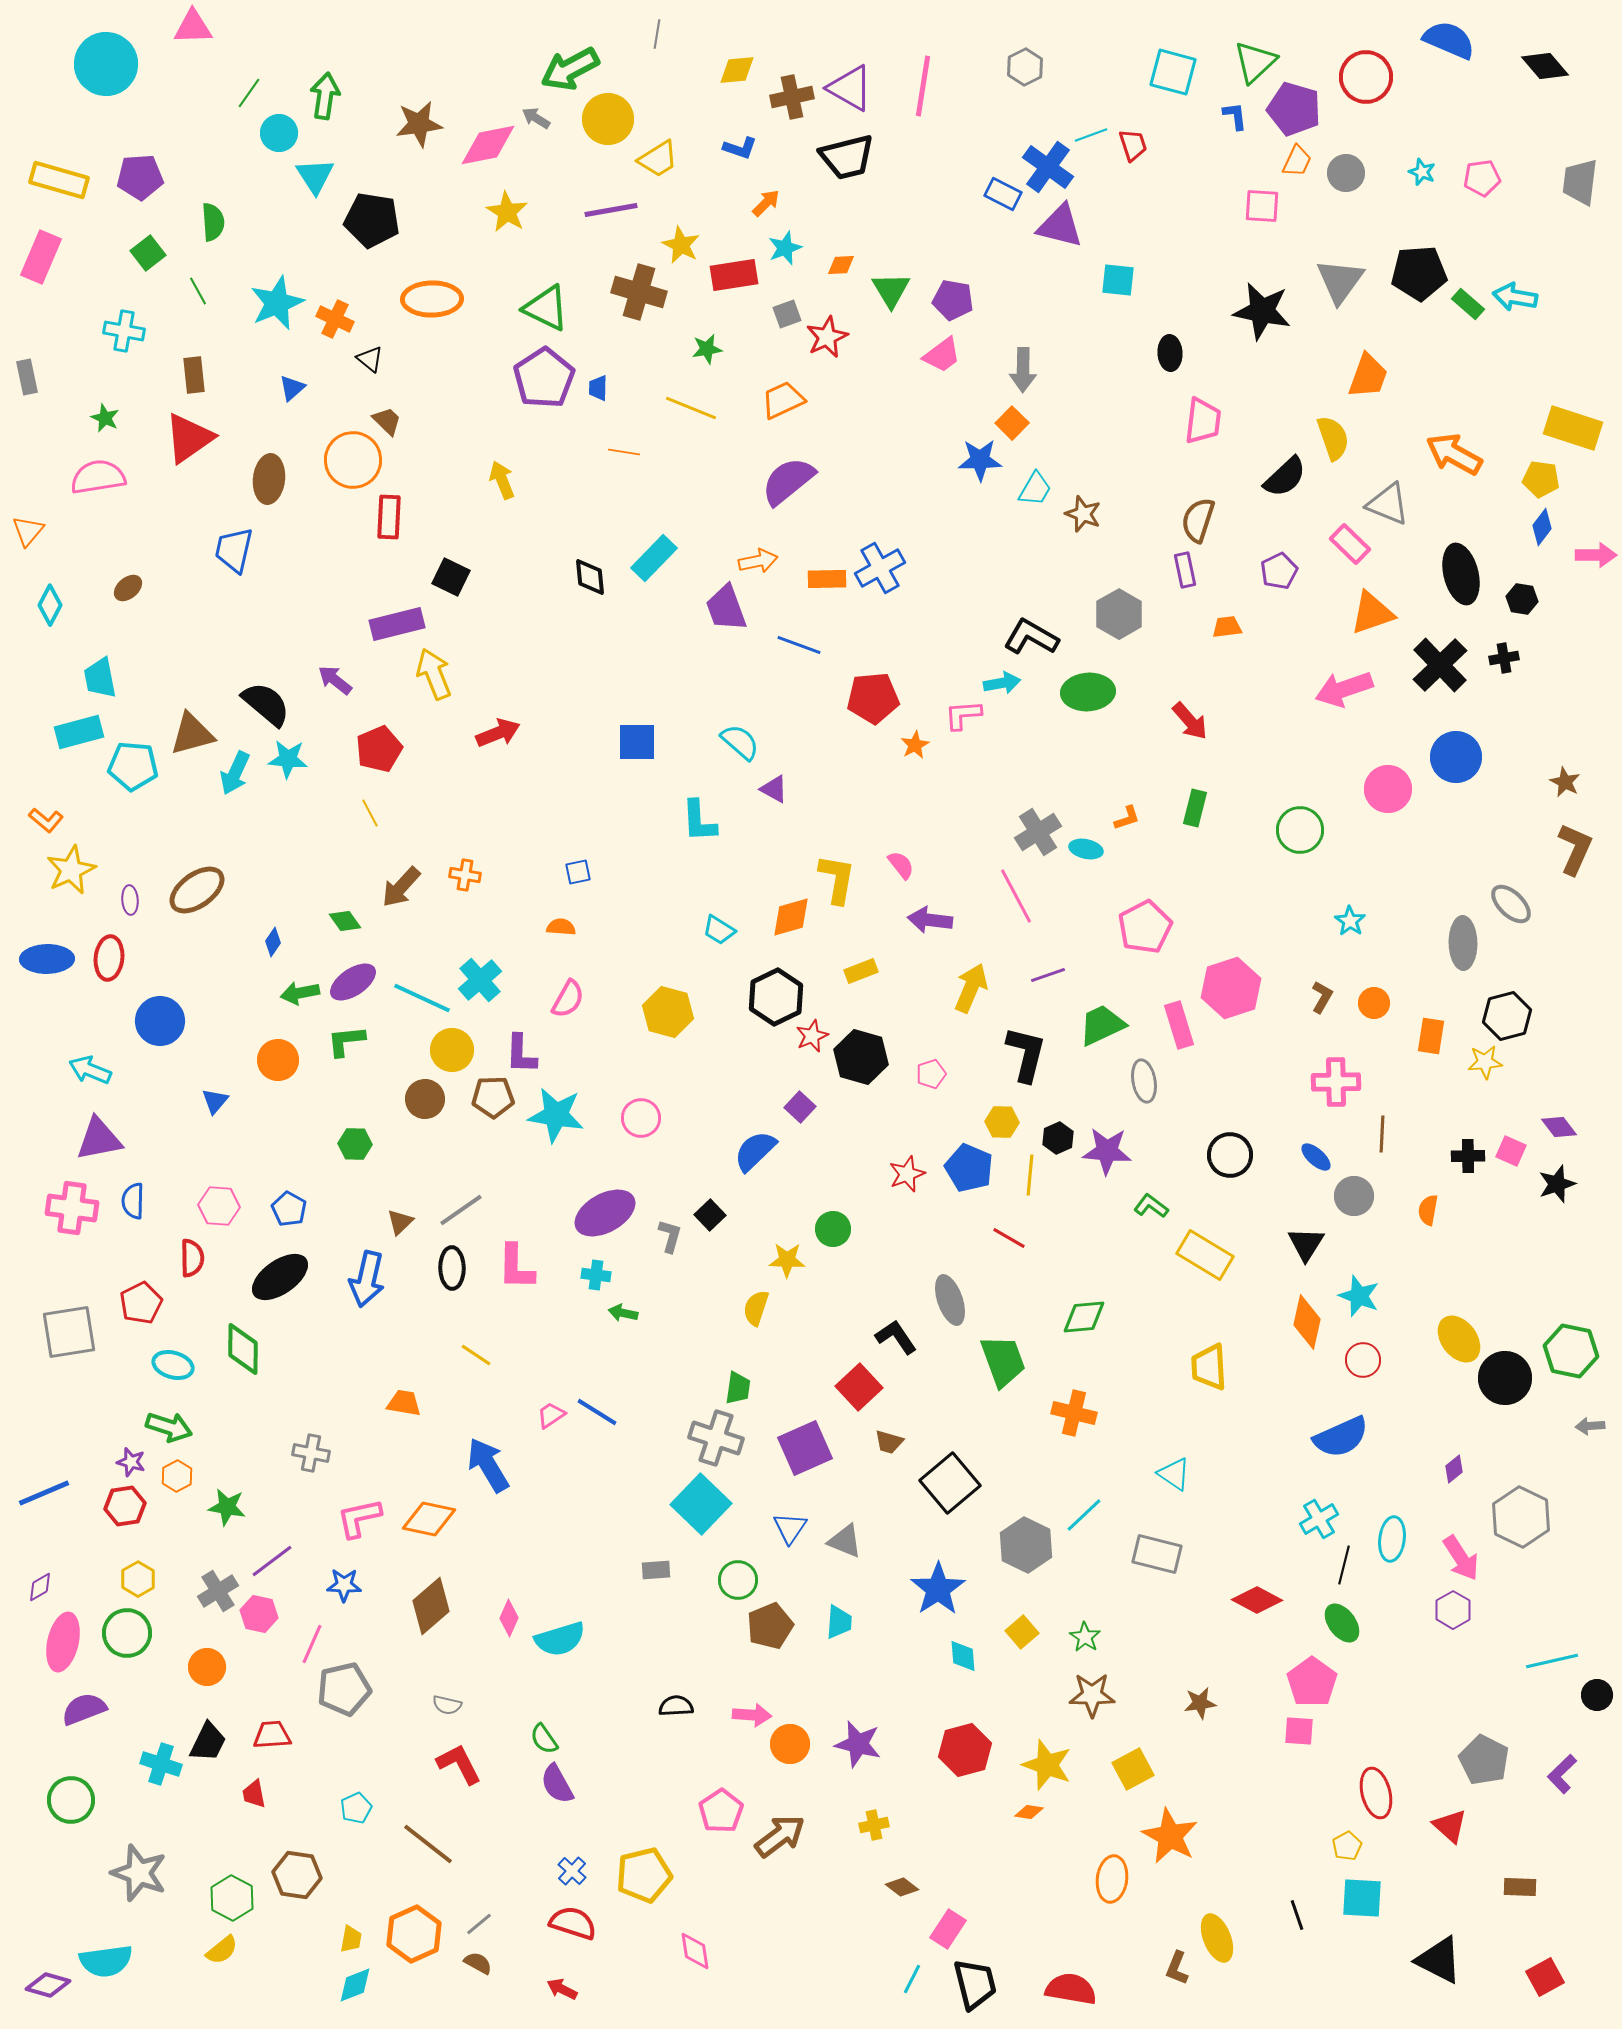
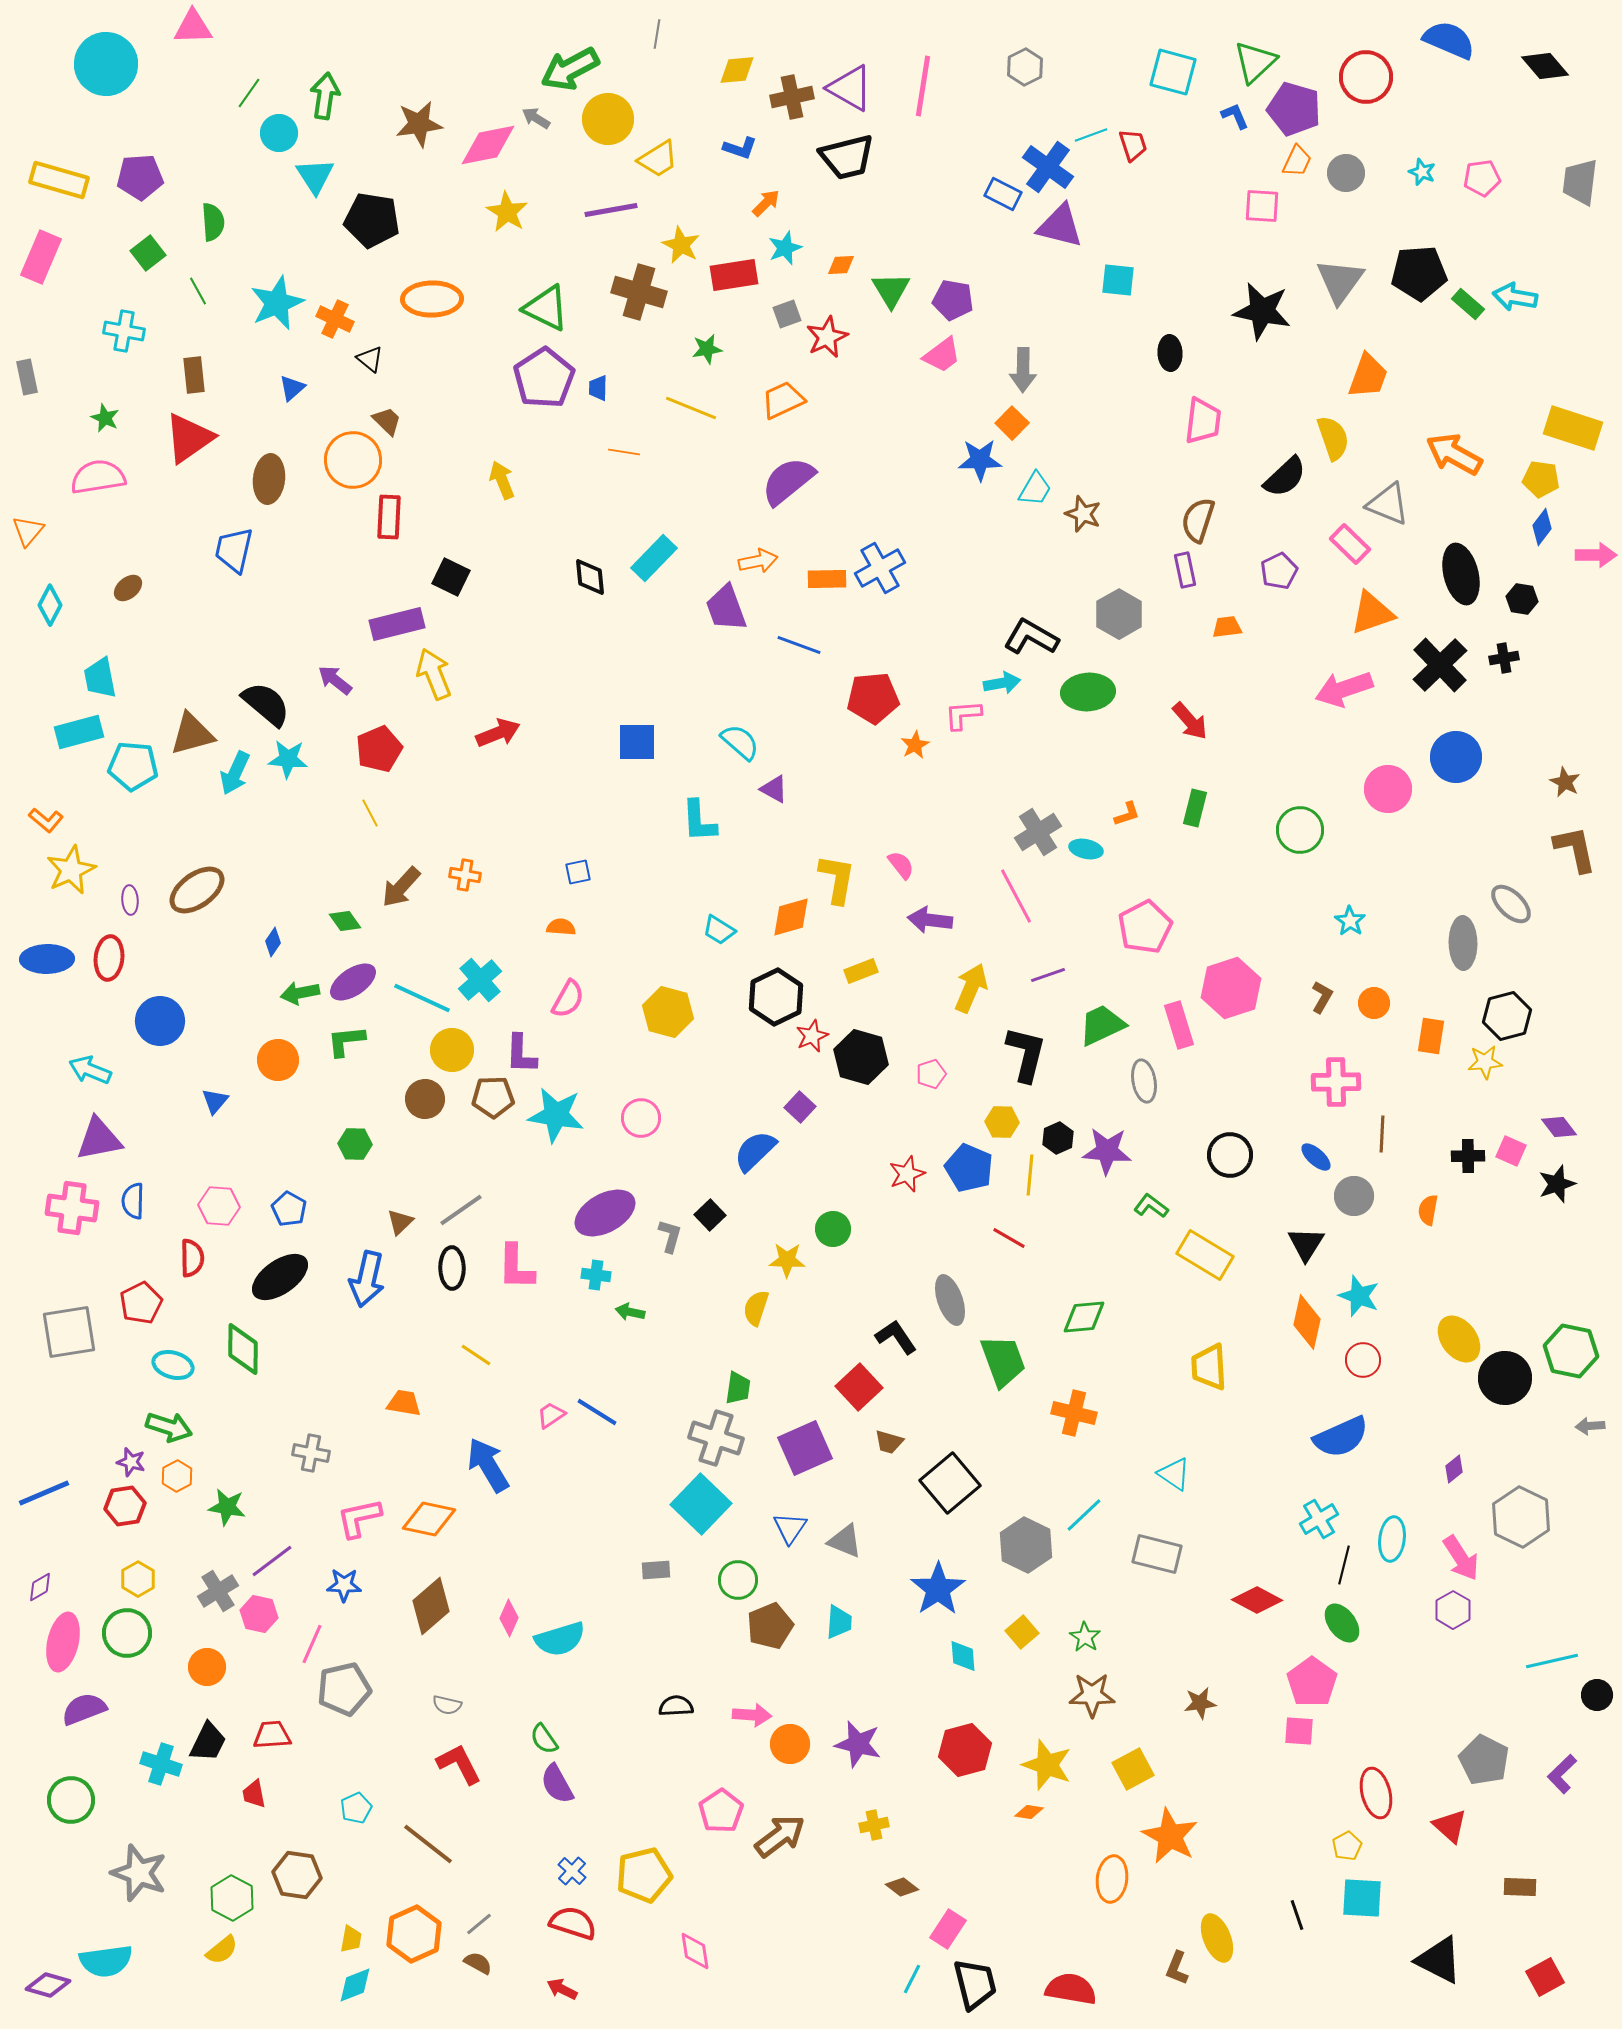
blue L-shape at (1235, 116): rotated 16 degrees counterclockwise
orange L-shape at (1127, 818): moved 4 px up
brown L-shape at (1575, 849): rotated 36 degrees counterclockwise
green arrow at (623, 1313): moved 7 px right, 1 px up
